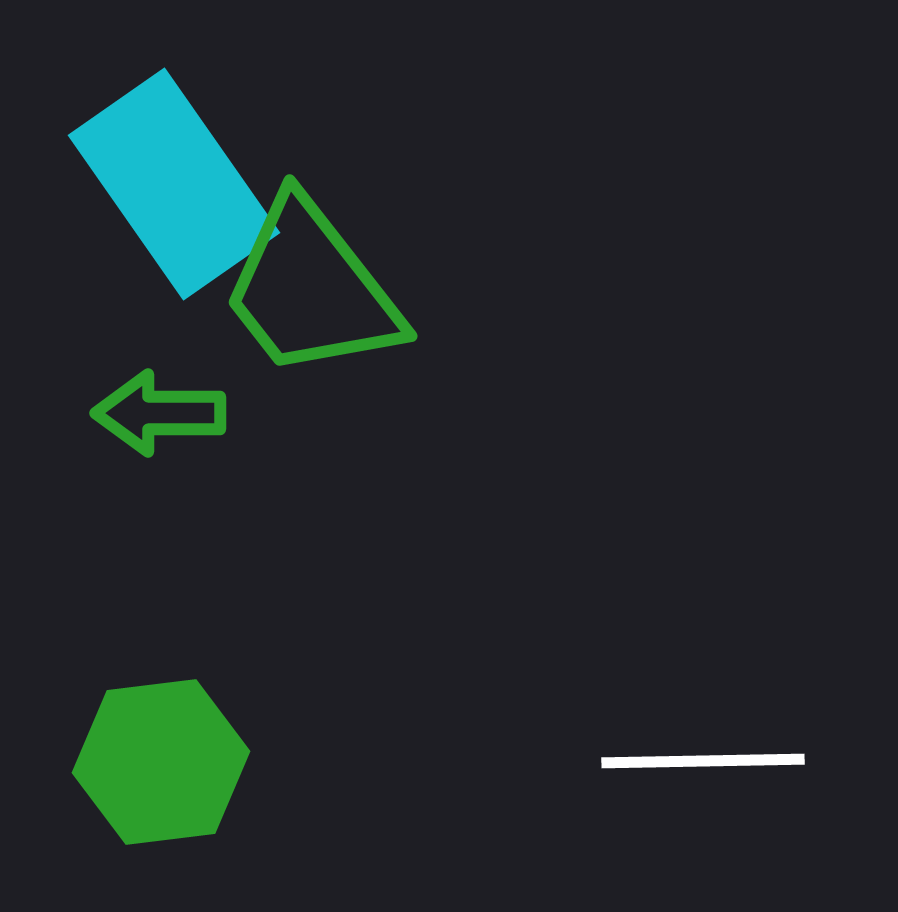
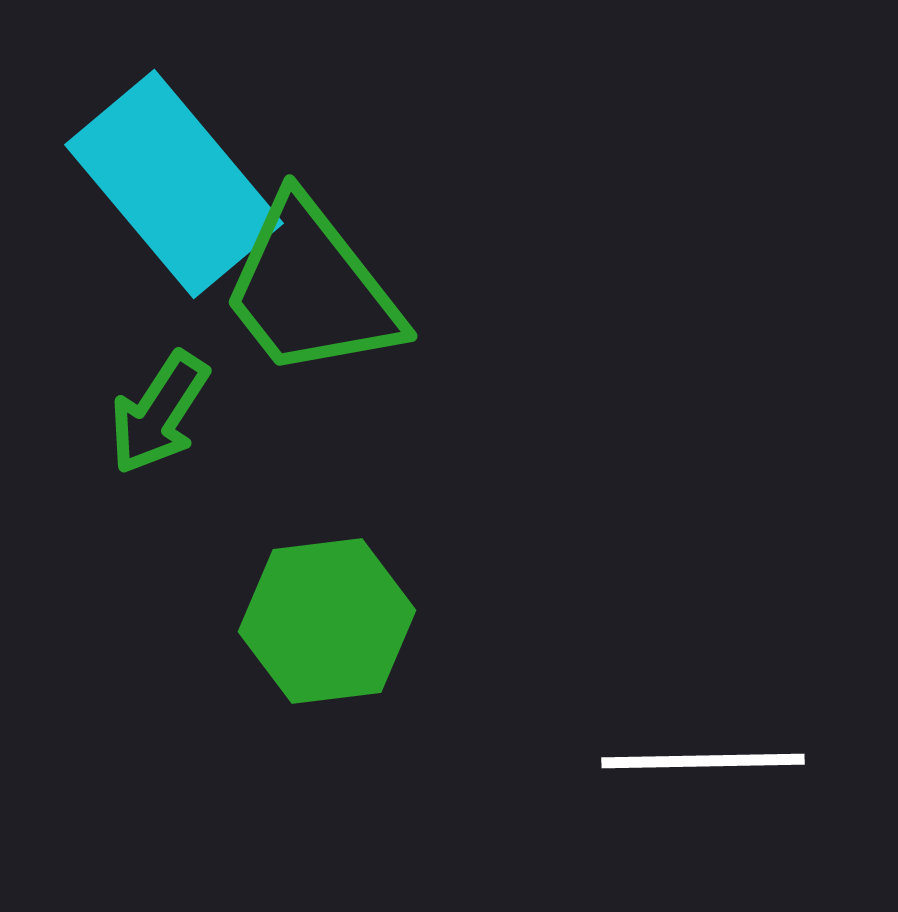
cyan rectangle: rotated 5 degrees counterclockwise
green arrow: rotated 57 degrees counterclockwise
green hexagon: moved 166 px right, 141 px up
